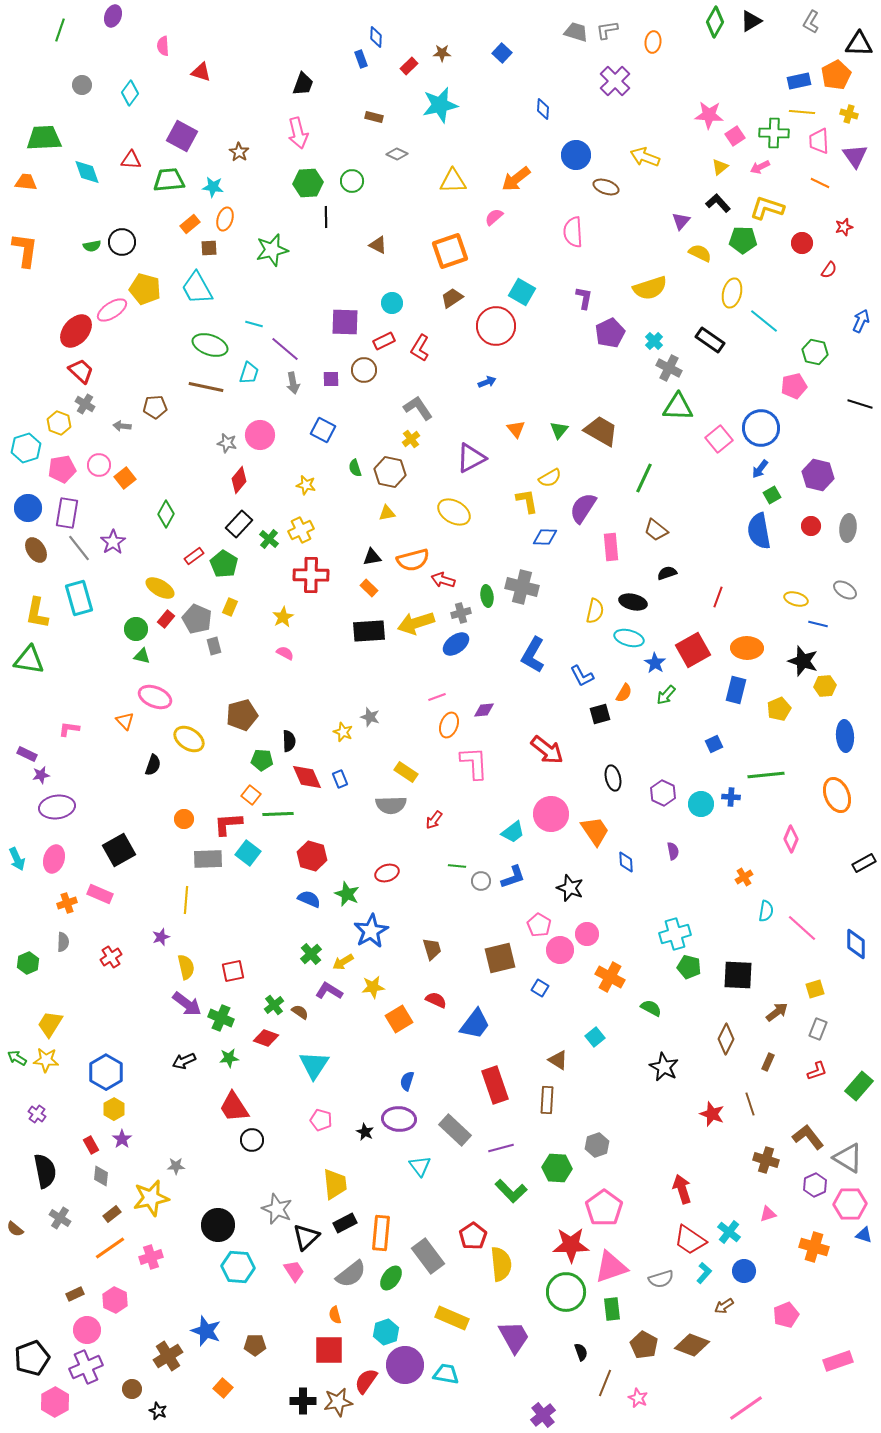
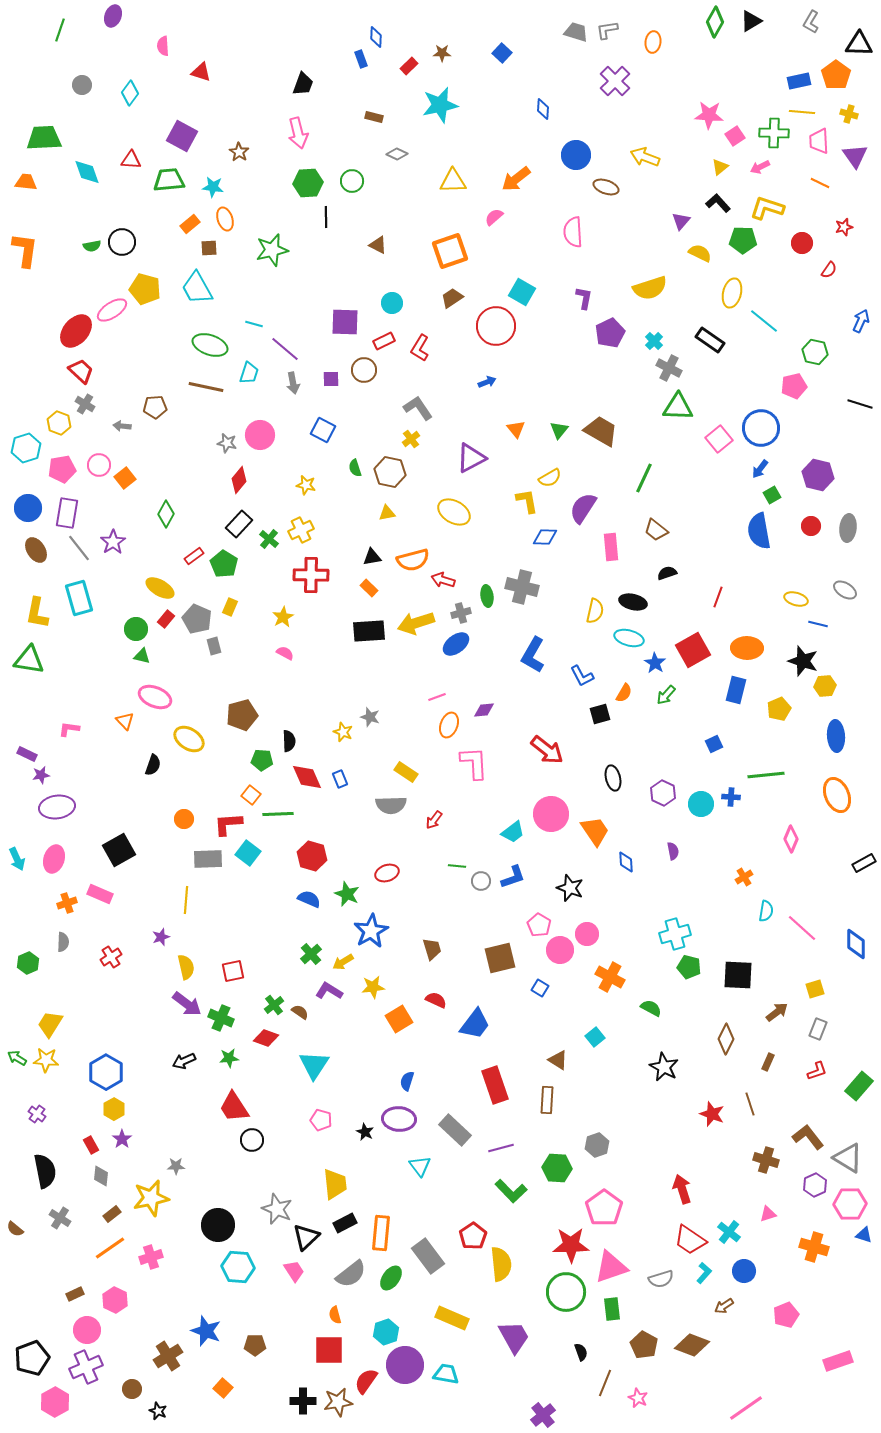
orange pentagon at (836, 75): rotated 8 degrees counterclockwise
orange ellipse at (225, 219): rotated 35 degrees counterclockwise
blue ellipse at (845, 736): moved 9 px left
